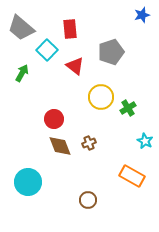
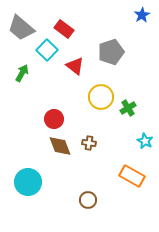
blue star: rotated 14 degrees counterclockwise
red rectangle: moved 6 px left; rotated 48 degrees counterclockwise
brown cross: rotated 32 degrees clockwise
